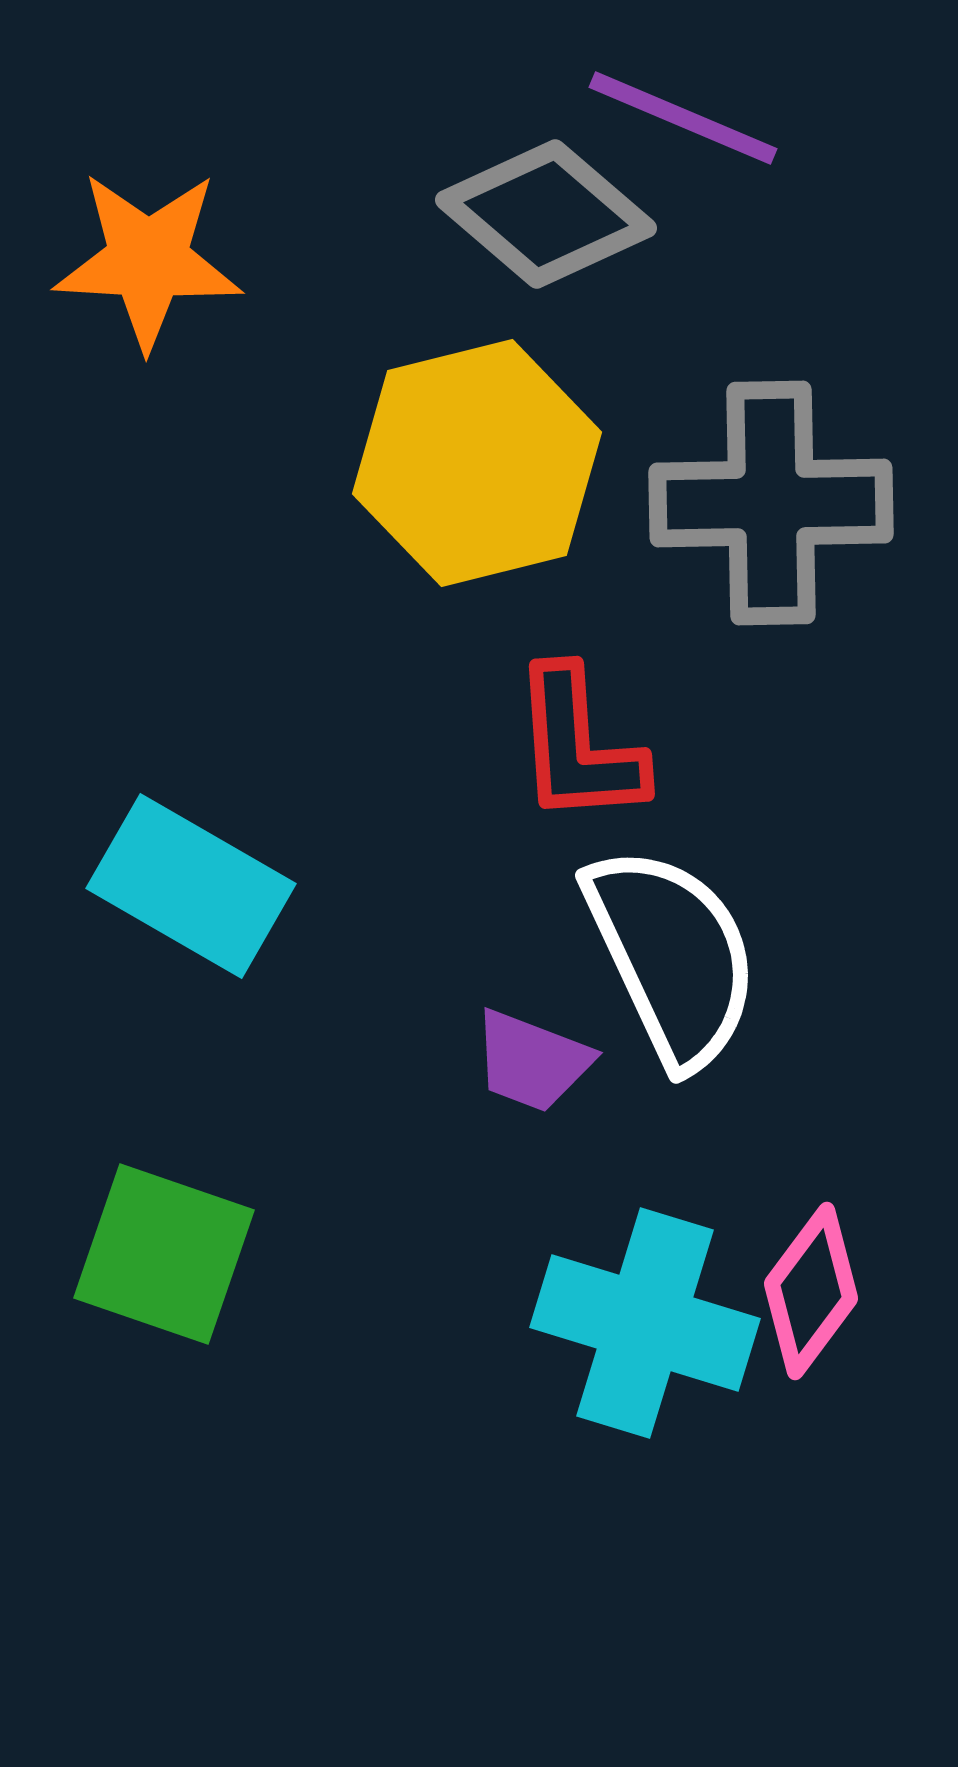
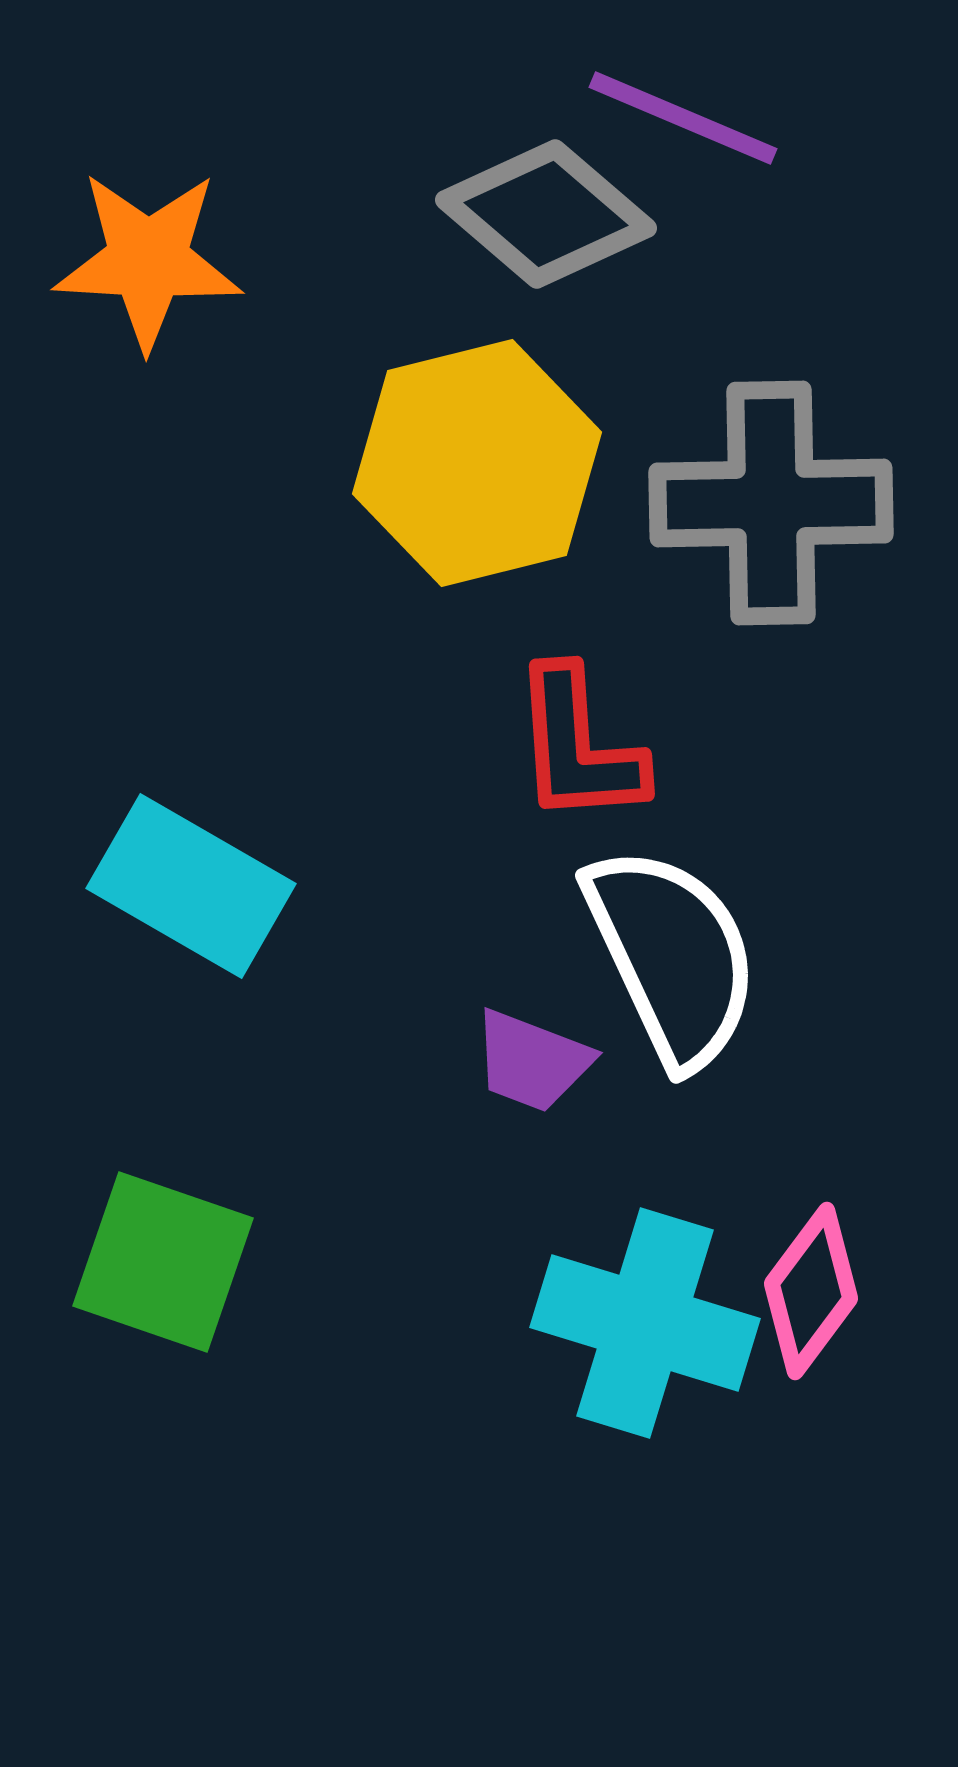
green square: moved 1 px left, 8 px down
